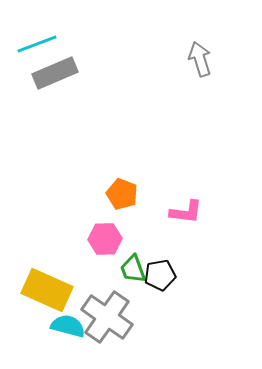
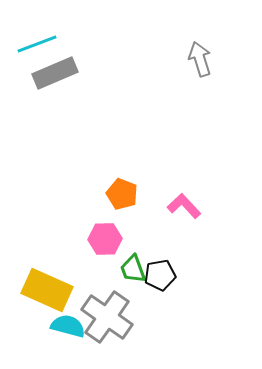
pink L-shape: moved 2 px left, 6 px up; rotated 140 degrees counterclockwise
